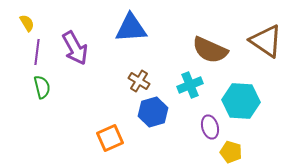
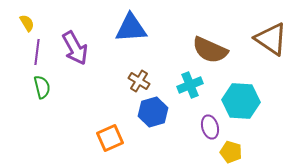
brown triangle: moved 5 px right, 2 px up
